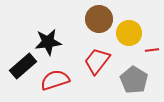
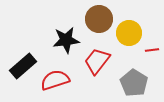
black star: moved 18 px right, 2 px up
gray pentagon: moved 3 px down
